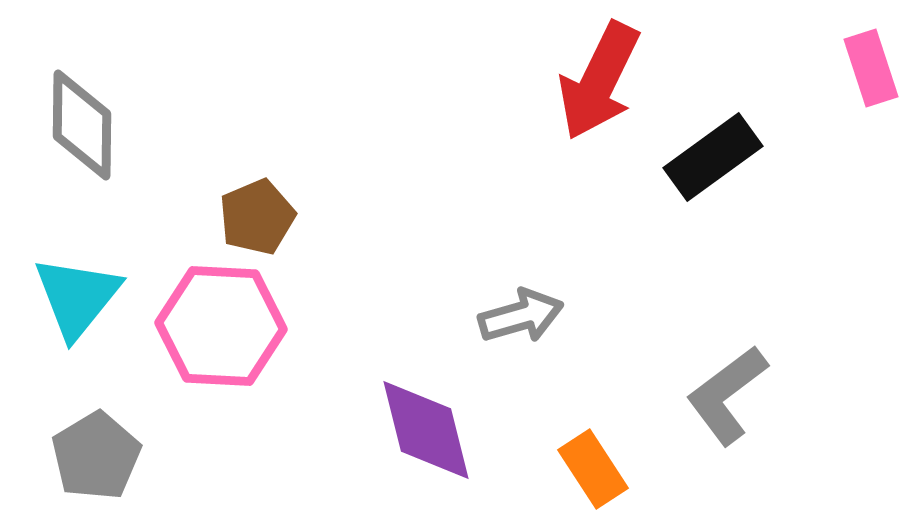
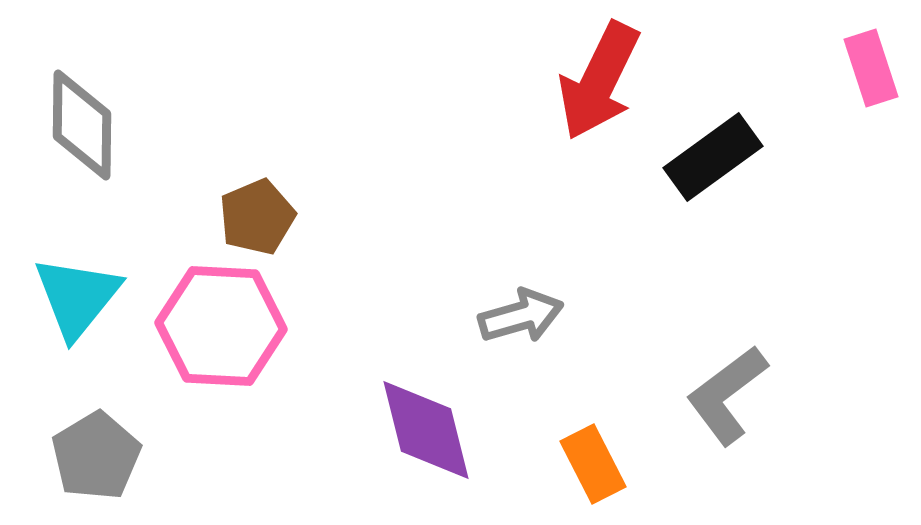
orange rectangle: moved 5 px up; rotated 6 degrees clockwise
